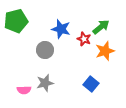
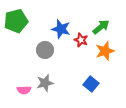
red star: moved 3 px left, 1 px down
